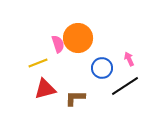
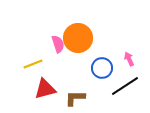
yellow line: moved 5 px left, 1 px down
